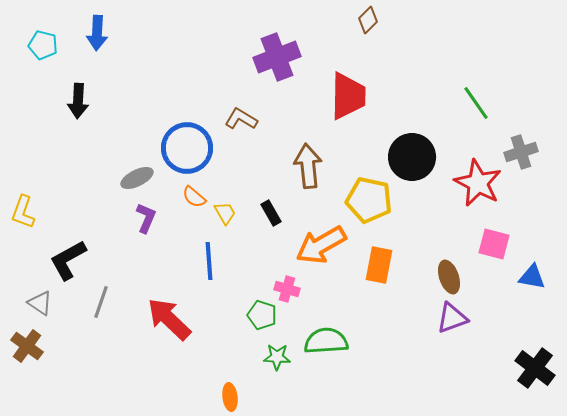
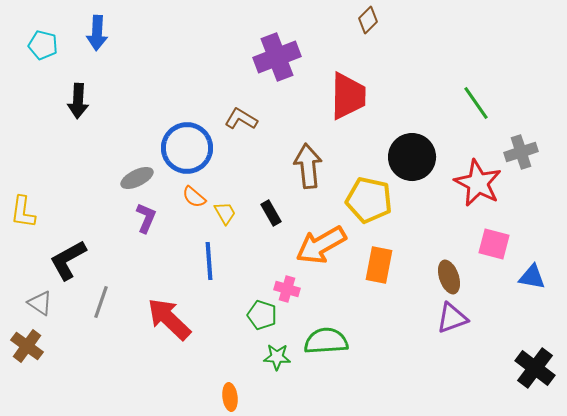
yellow L-shape: rotated 12 degrees counterclockwise
